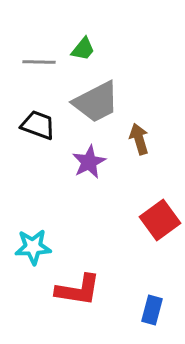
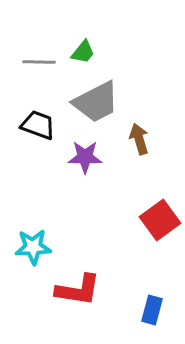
green trapezoid: moved 3 px down
purple star: moved 4 px left, 5 px up; rotated 28 degrees clockwise
